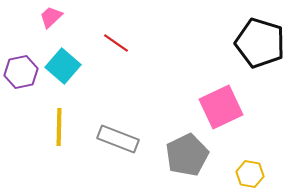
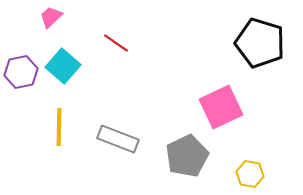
gray pentagon: moved 1 px down
